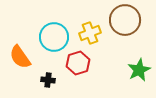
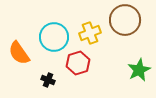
orange semicircle: moved 1 px left, 4 px up
black cross: rotated 16 degrees clockwise
